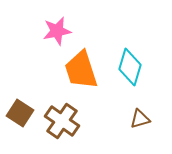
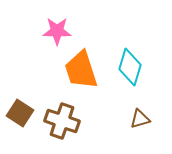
pink star: rotated 12 degrees clockwise
brown cross: rotated 16 degrees counterclockwise
